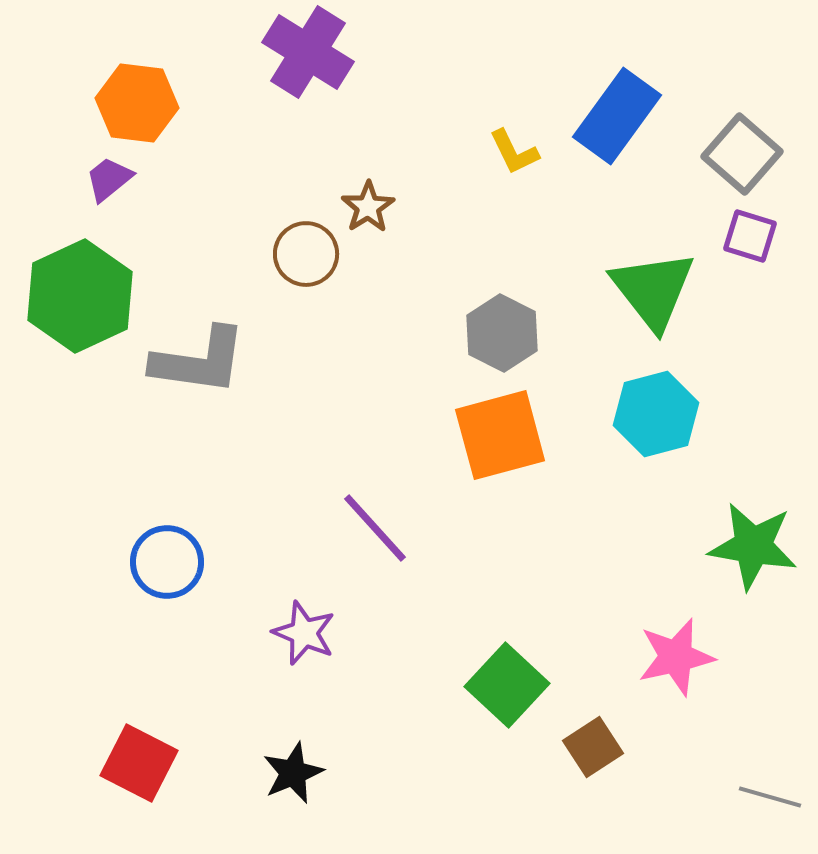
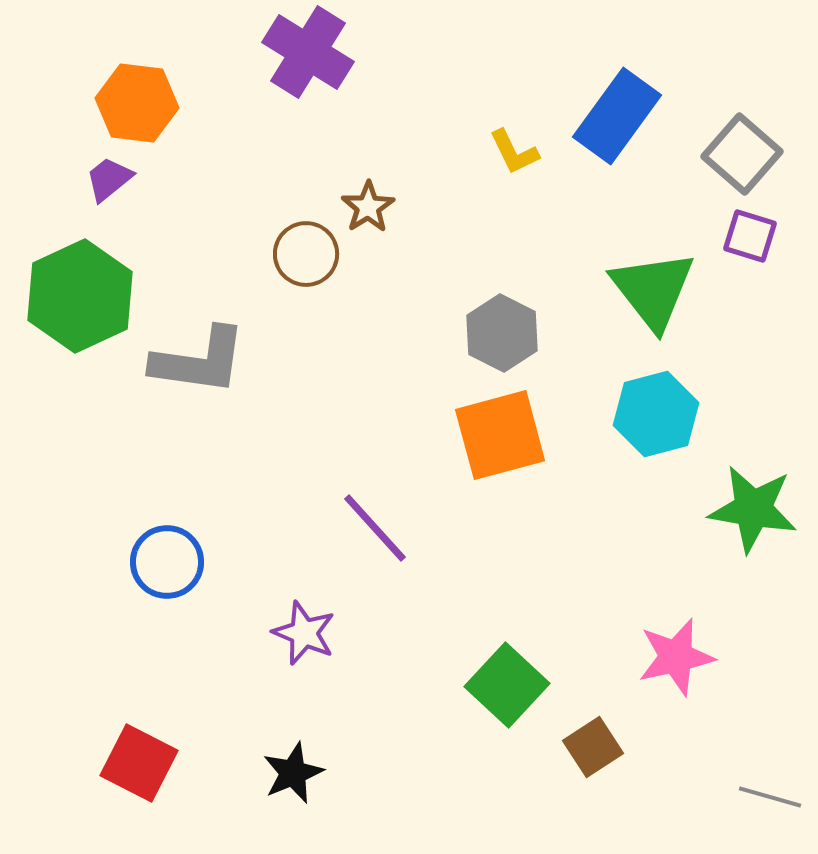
green star: moved 37 px up
